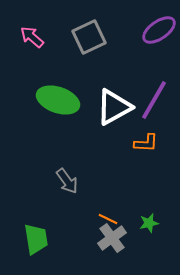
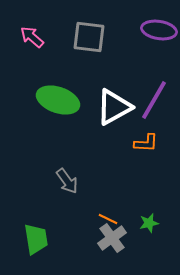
purple ellipse: rotated 44 degrees clockwise
gray square: rotated 32 degrees clockwise
